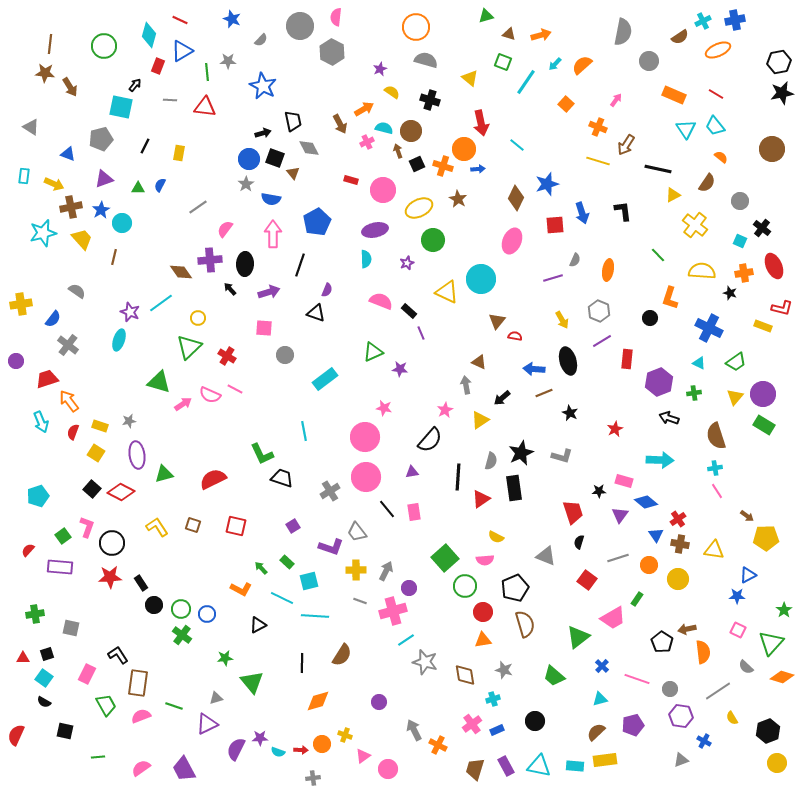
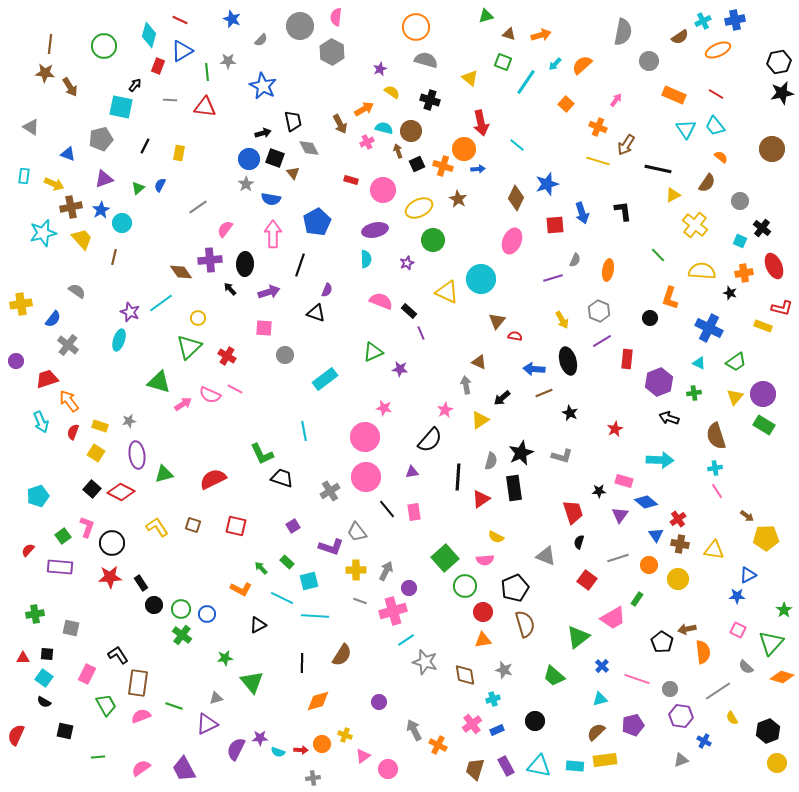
green triangle at (138, 188): rotated 40 degrees counterclockwise
black square at (47, 654): rotated 24 degrees clockwise
